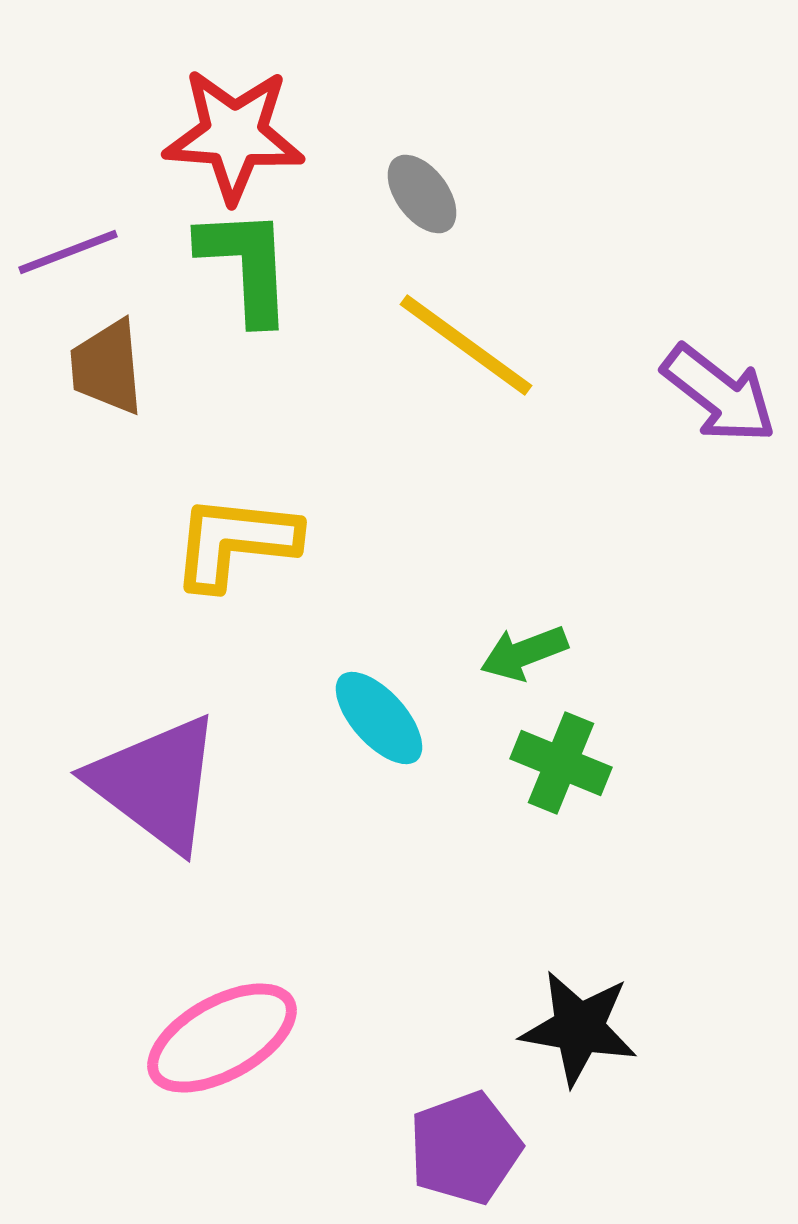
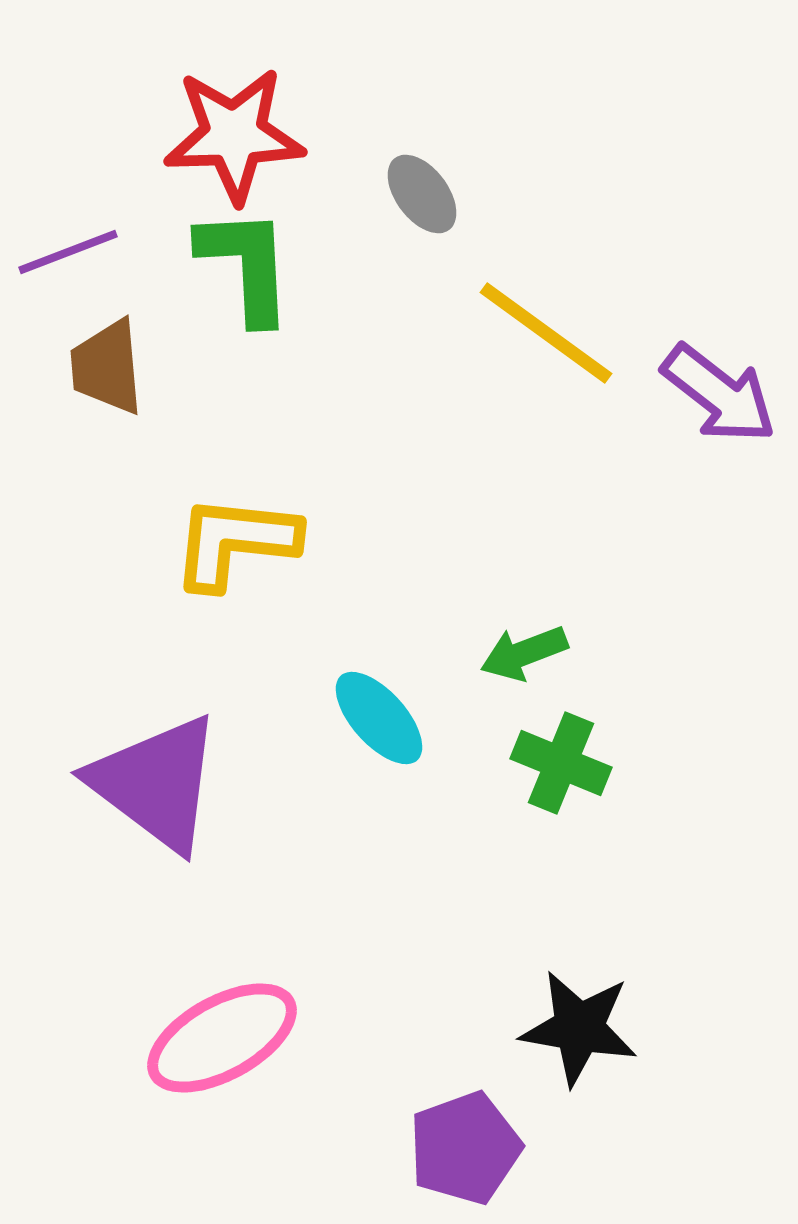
red star: rotated 6 degrees counterclockwise
yellow line: moved 80 px right, 12 px up
